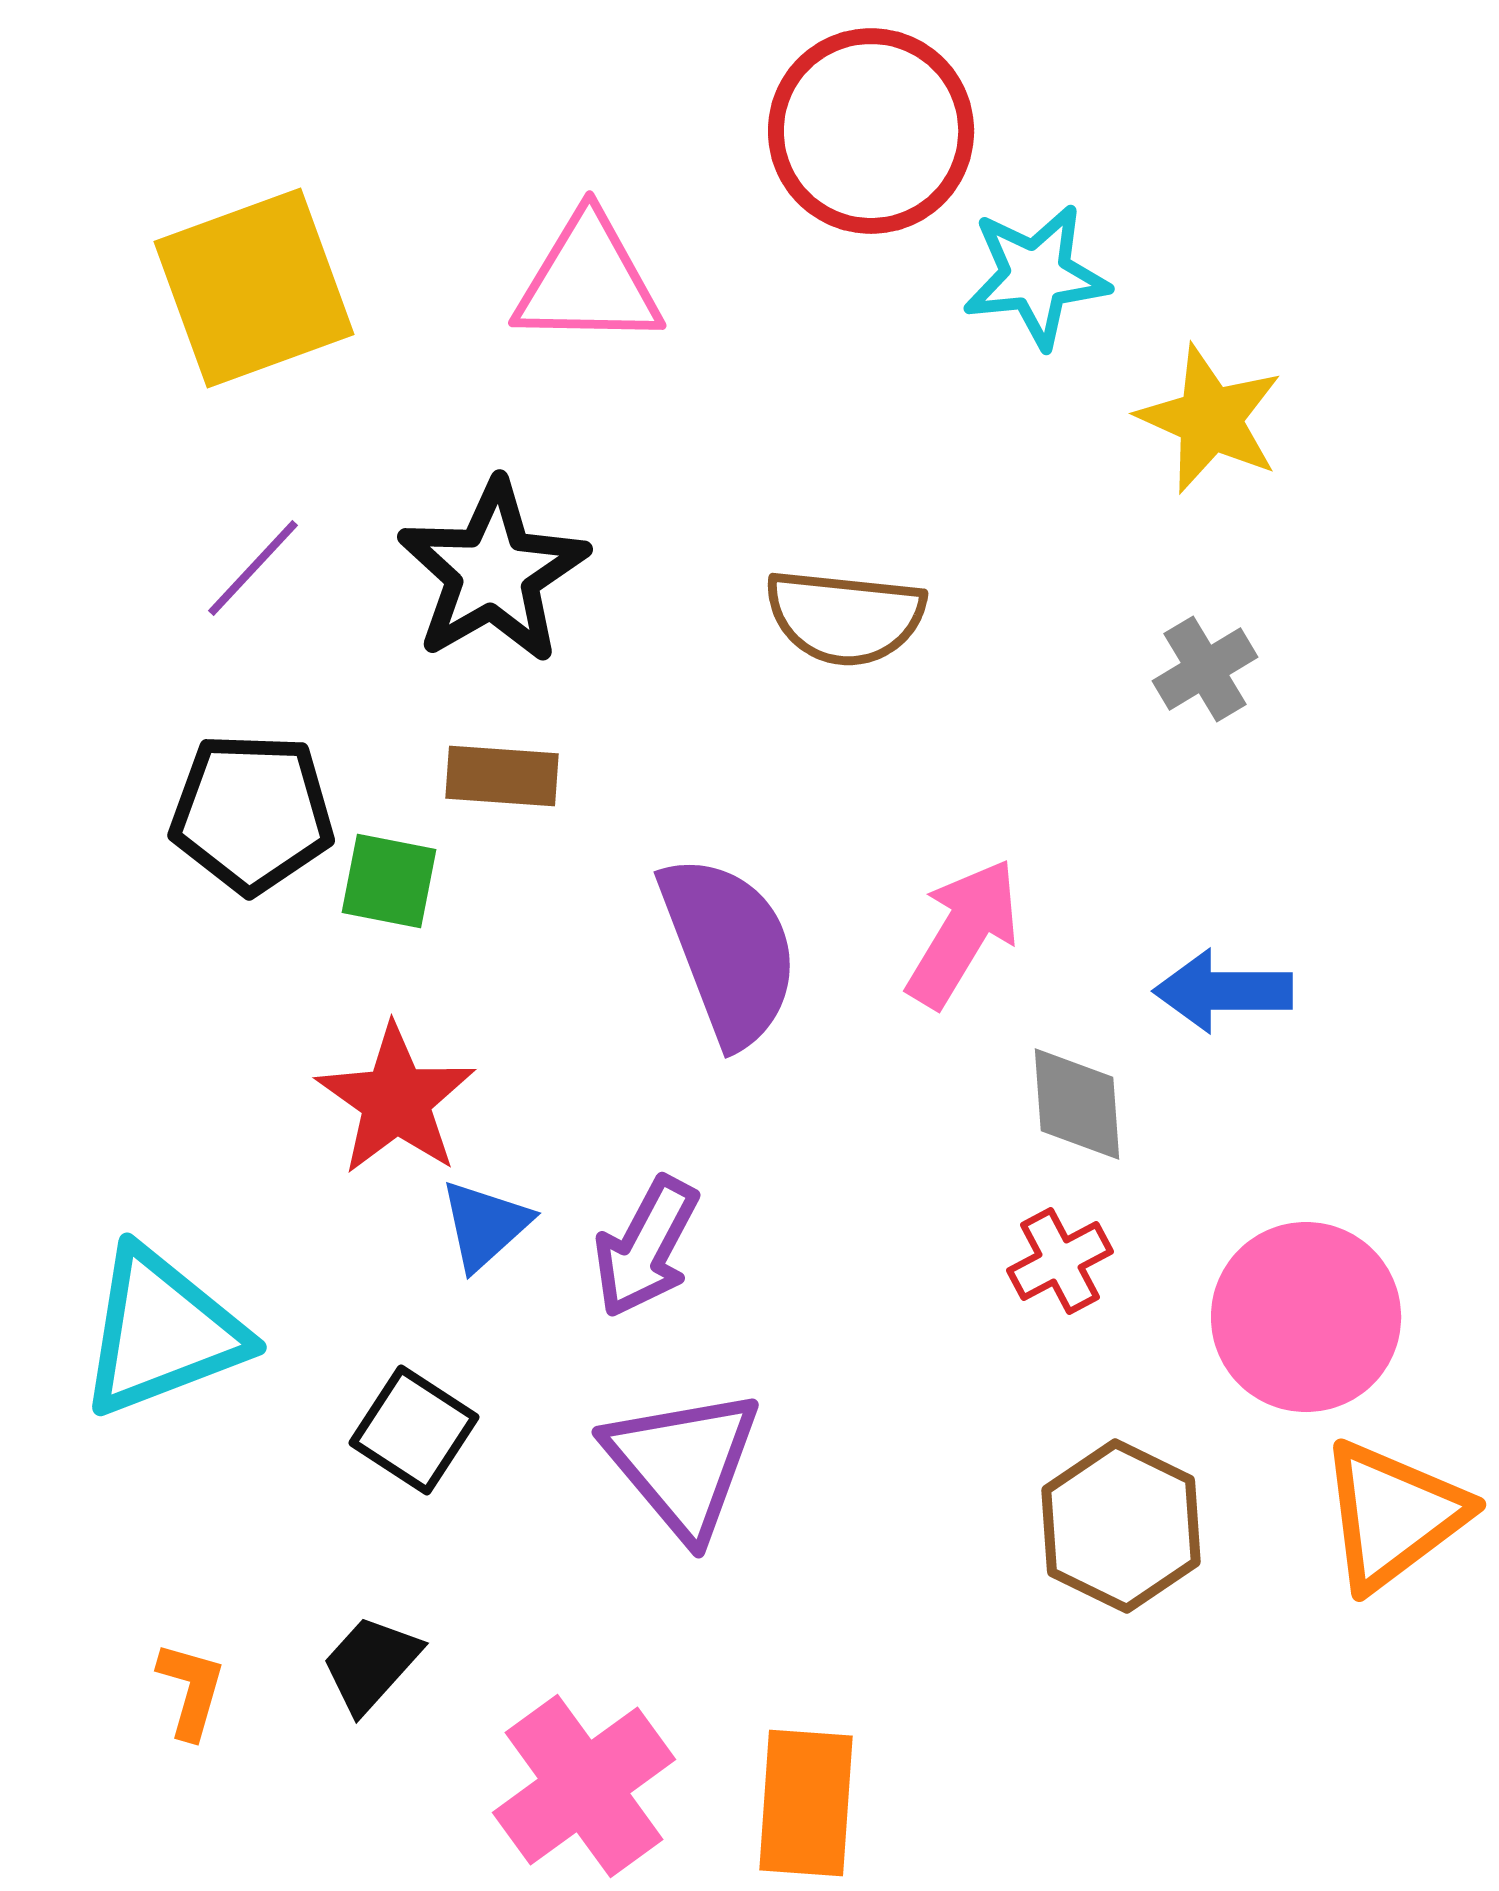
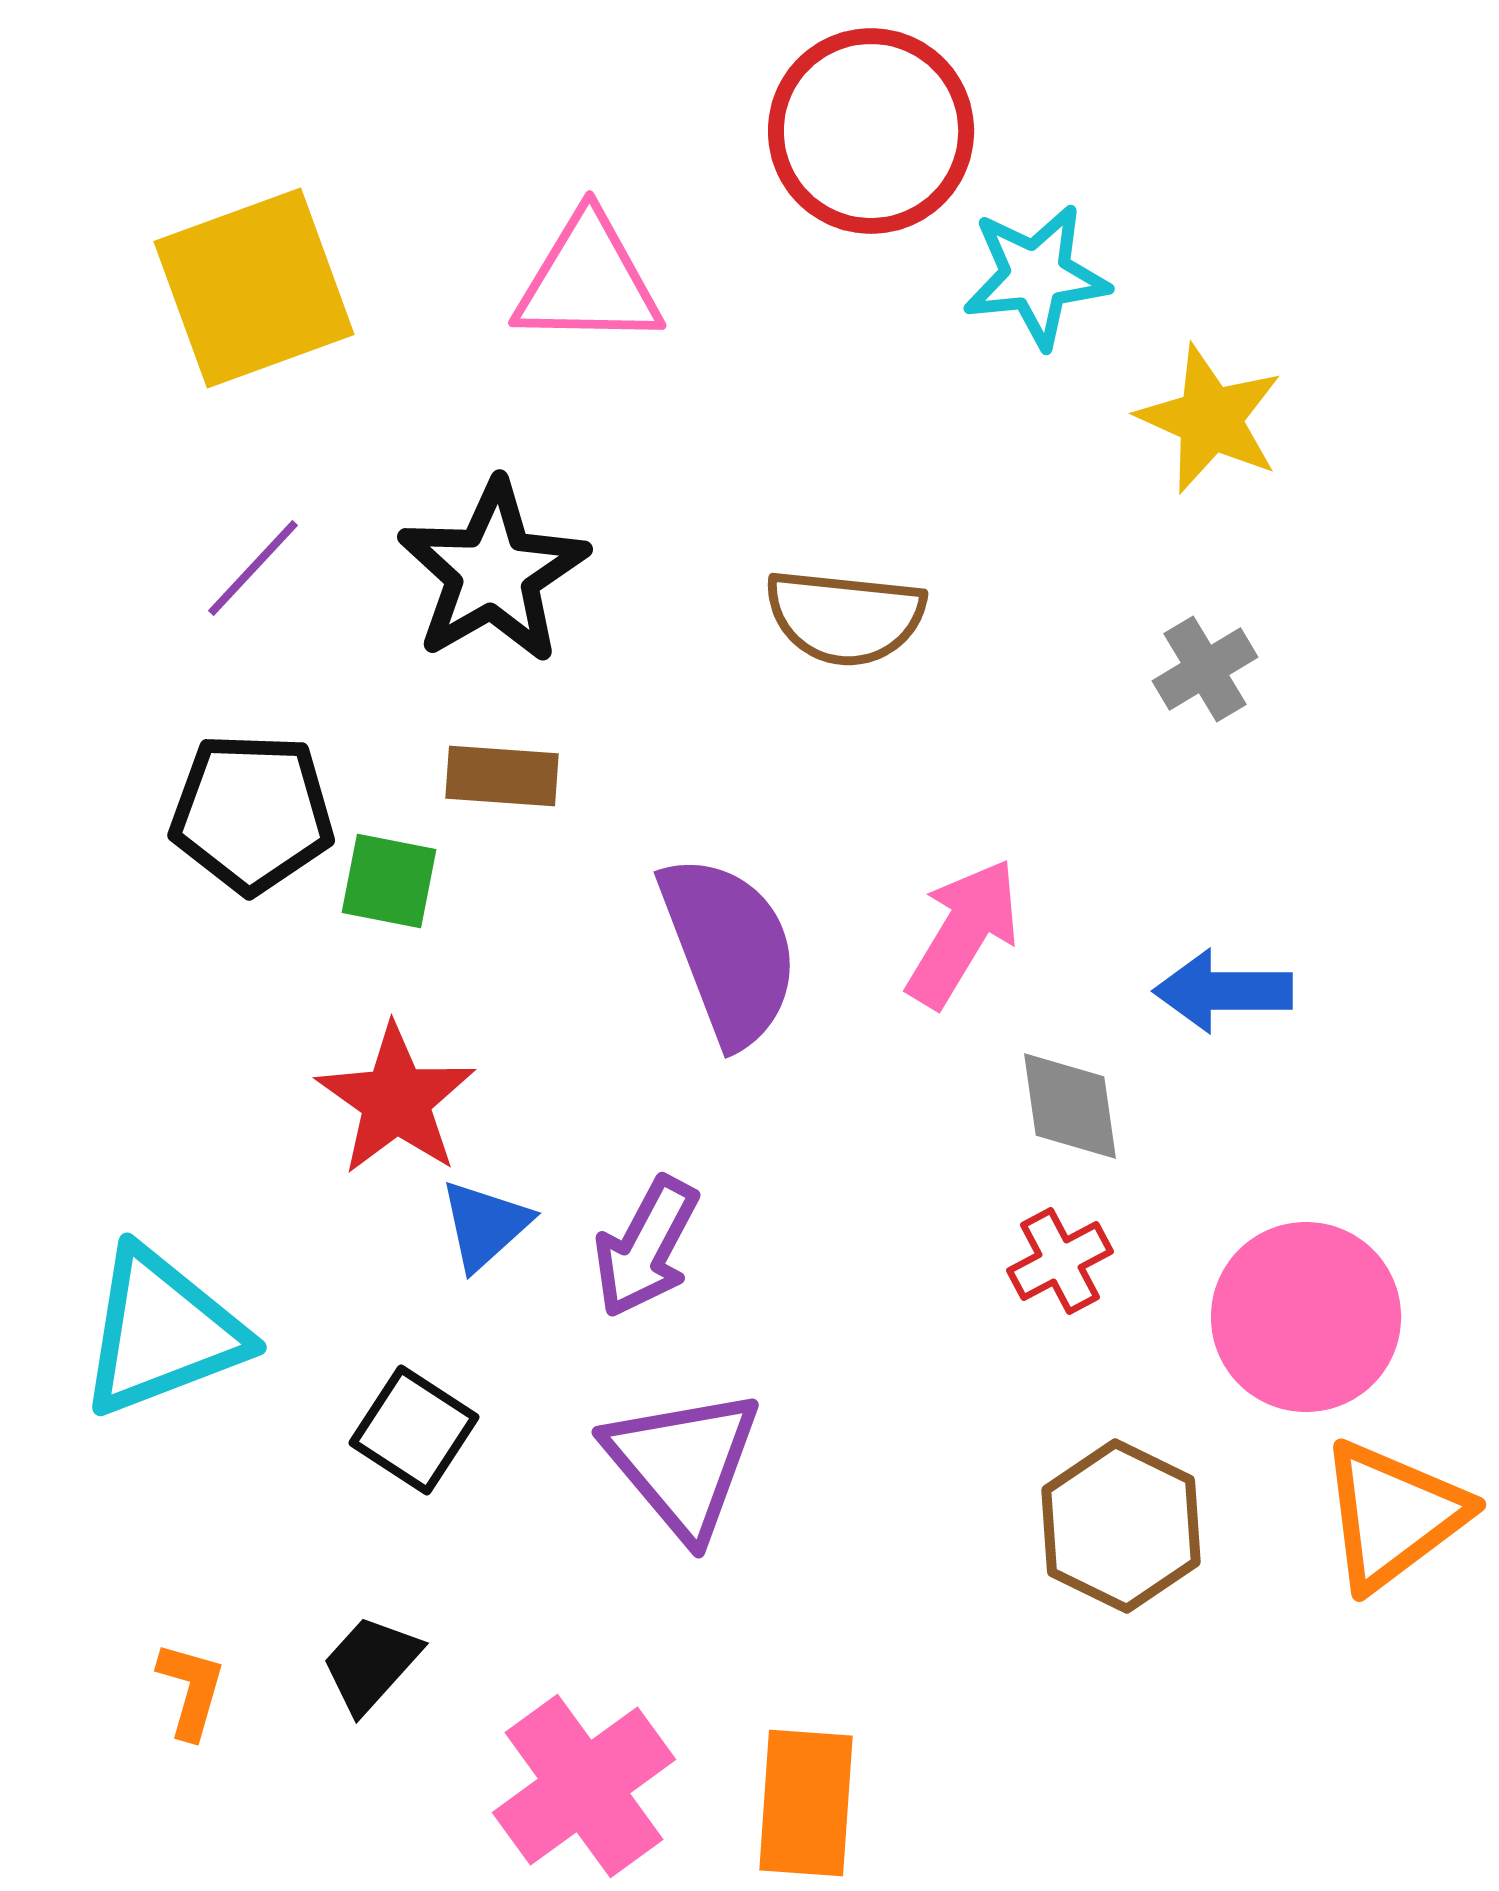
gray diamond: moved 7 px left, 2 px down; rotated 4 degrees counterclockwise
